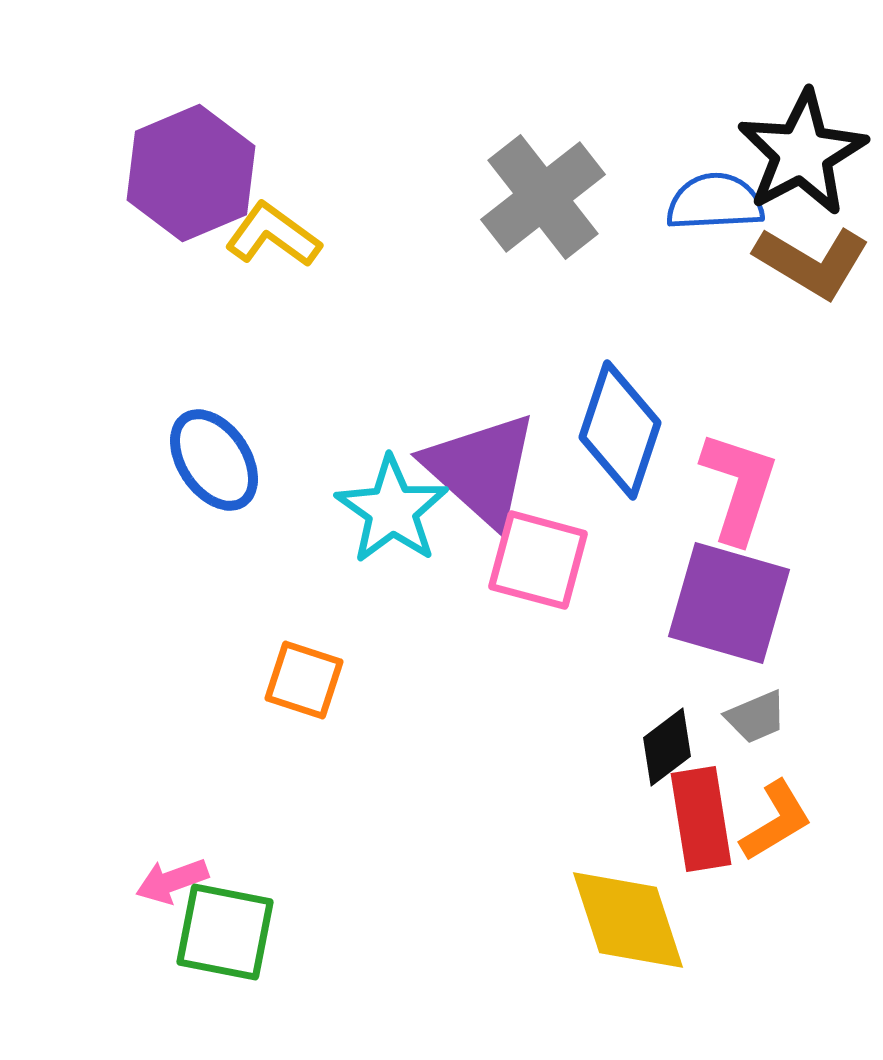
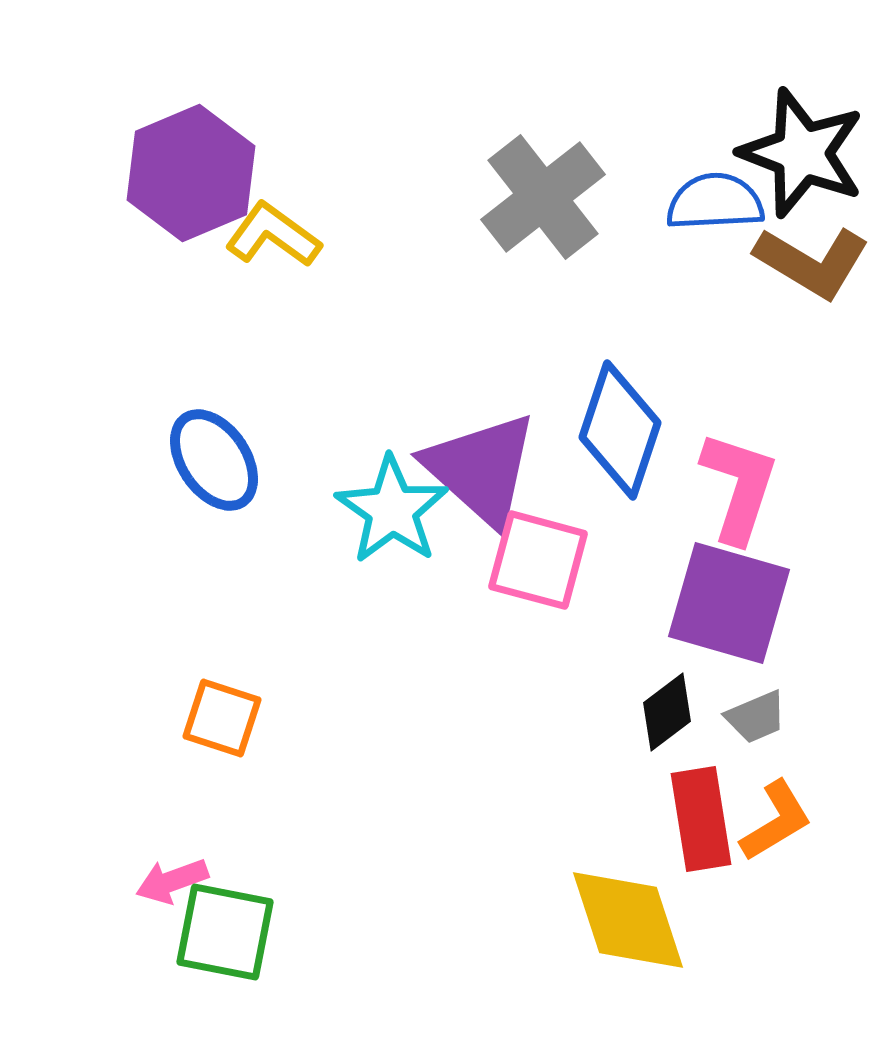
black star: rotated 23 degrees counterclockwise
orange square: moved 82 px left, 38 px down
black diamond: moved 35 px up
